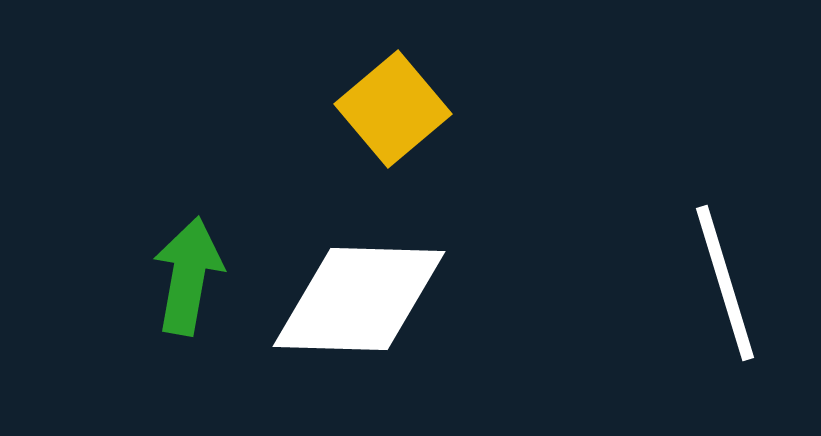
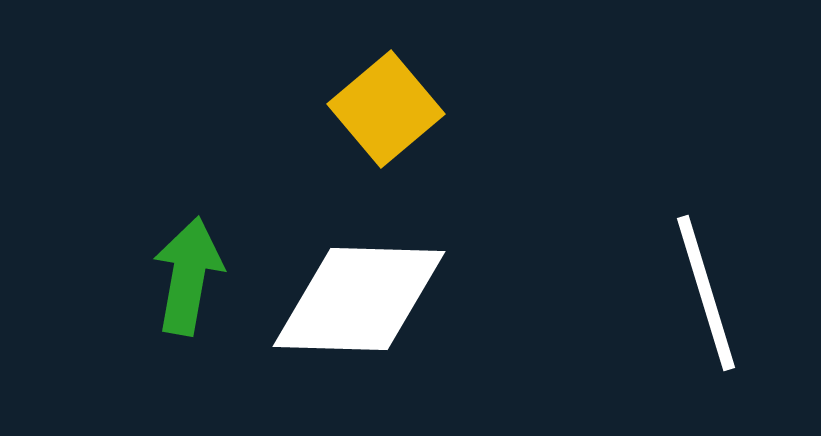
yellow square: moved 7 px left
white line: moved 19 px left, 10 px down
